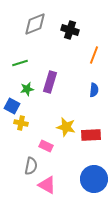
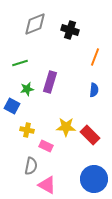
orange line: moved 1 px right, 2 px down
yellow cross: moved 6 px right, 7 px down
yellow star: rotated 12 degrees counterclockwise
red rectangle: moved 1 px left; rotated 48 degrees clockwise
